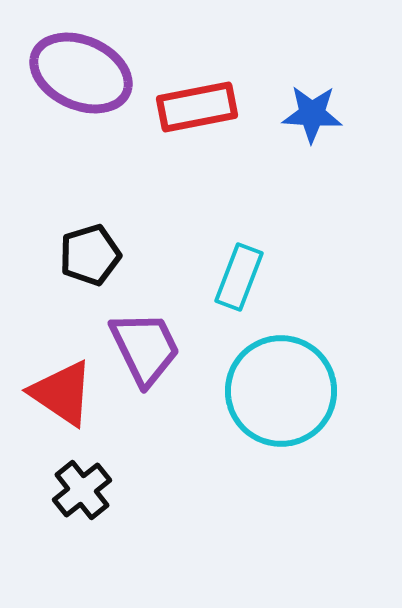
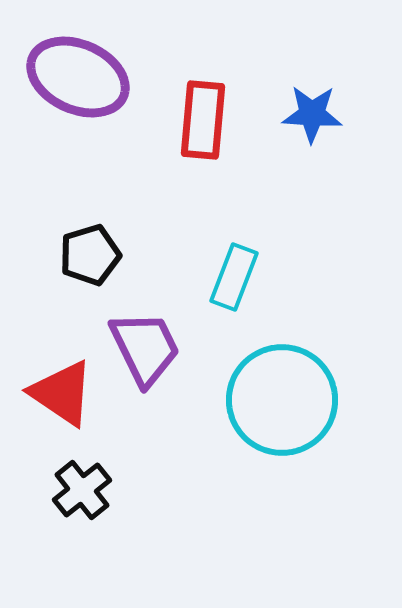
purple ellipse: moved 3 px left, 4 px down
red rectangle: moved 6 px right, 13 px down; rotated 74 degrees counterclockwise
cyan rectangle: moved 5 px left
cyan circle: moved 1 px right, 9 px down
